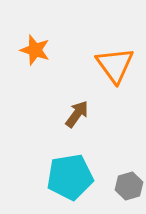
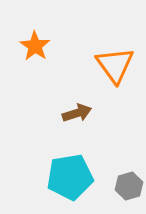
orange star: moved 4 px up; rotated 16 degrees clockwise
brown arrow: moved 1 px up; rotated 36 degrees clockwise
